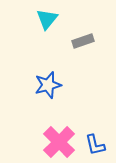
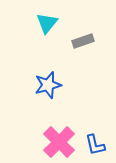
cyan triangle: moved 4 px down
